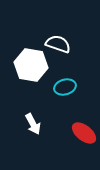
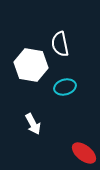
white semicircle: moved 2 px right; rotated 120 degrees counterclockwise
red ellipse: moved 20 px down
